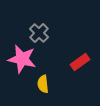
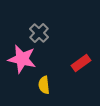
red rectangle: moved 1 px right, 1 px down
yellow semicircle: moved 1 px right, 1 px down
